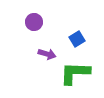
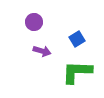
purple arrow: moved 5 px left, 3 px up
green L-shape: moved 2 px right, 1 px up
